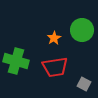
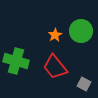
green circle: moved 1 px left, 1 px down
orange star: moved 1 px right, 3 px up
red trapezoid: rotated 60 degrees clockwise
